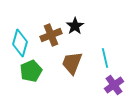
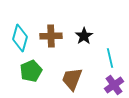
black star: moved 9 px right, 10 px down
brown cross: moved 1 px down; rotated 20 degrees clockwise
cyan diamond: moved 5 px up
cyan line: moved 5 px right
brown trapezoid: moved 16 px down
